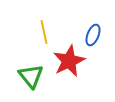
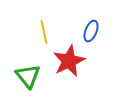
blue ellipse: moved 2 px left, 4 px up
green triangle: moved 3 px left
